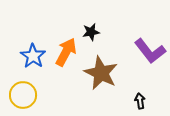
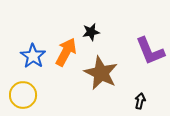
purple L-shape: rotated 16 degrees clockwise
black arrow: rotated 21 degrees clockwise
